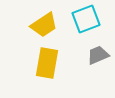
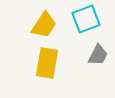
yellow trapezoid: rotated 24 degrees counterclockwise
gray trapezoid: rotated 140 degrees clockwise
